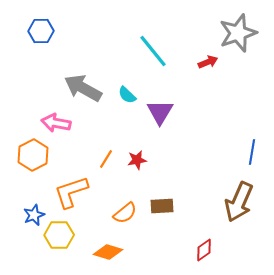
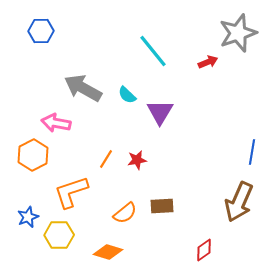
blue star: moved 6 px left, 2 px down
